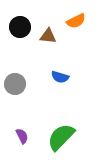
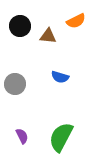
black circle: moved 1 px up
green semicircle: rotated 16 degrees counterclockwise
